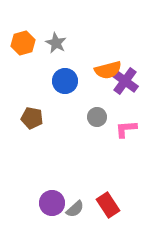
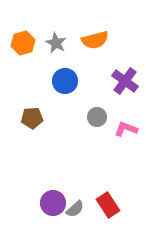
orange semicircle: moved 13 px left, 30 px up
brown pentagon: rotated 15 degrees counterclockwise
pink L-shape: rotated 25 degrees clockwise
purple circle: moved 1 px right
